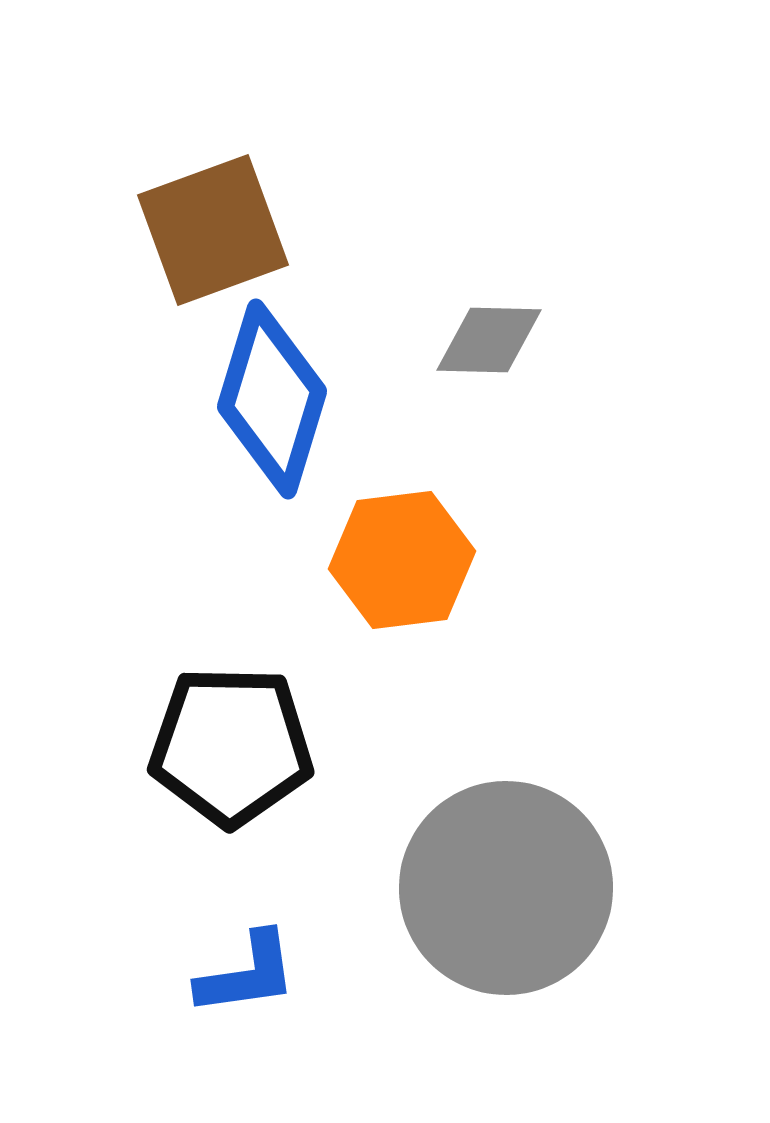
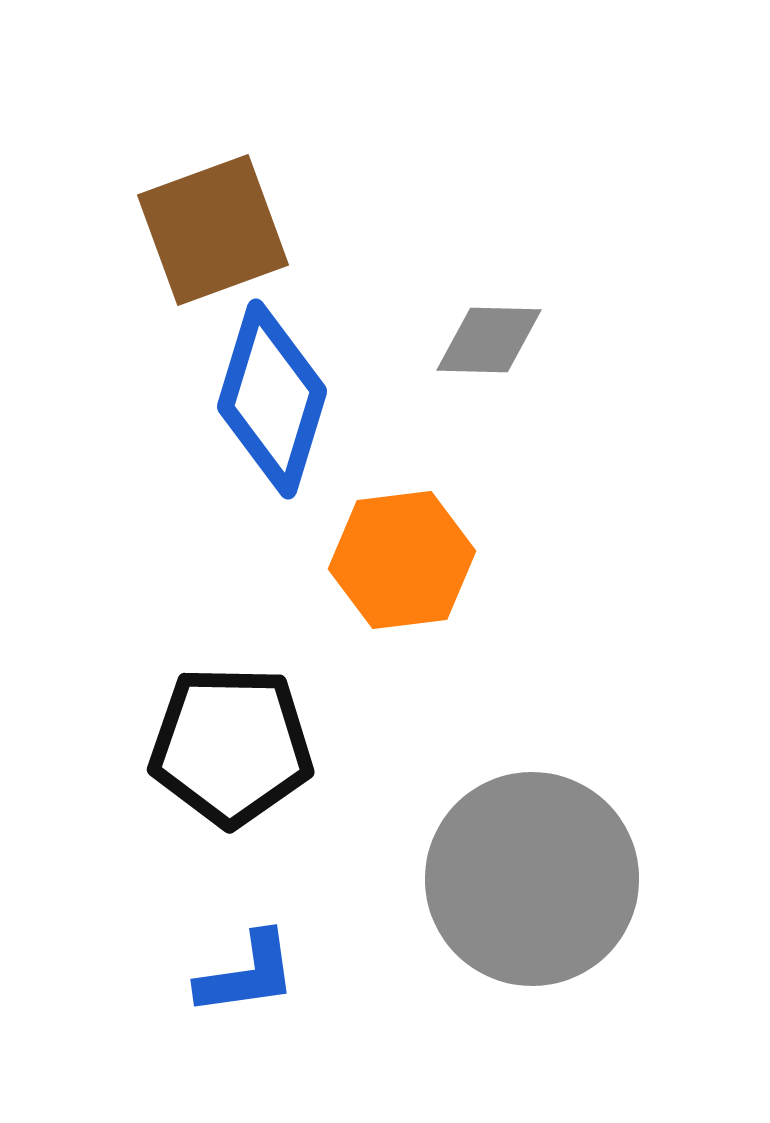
gray circle: moved 26 px right, 9 px up
